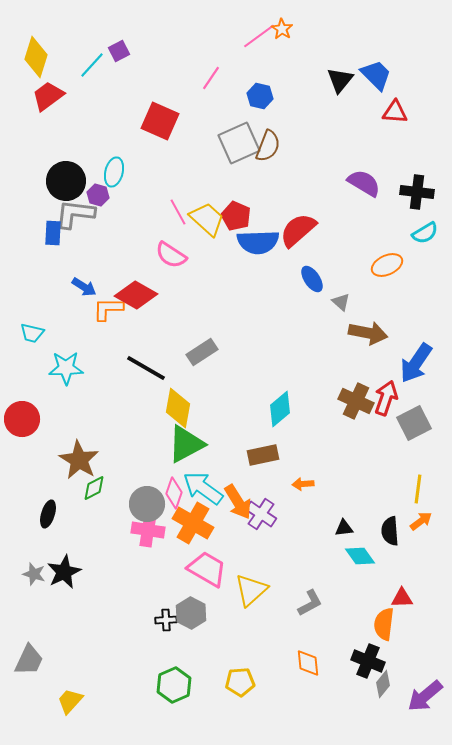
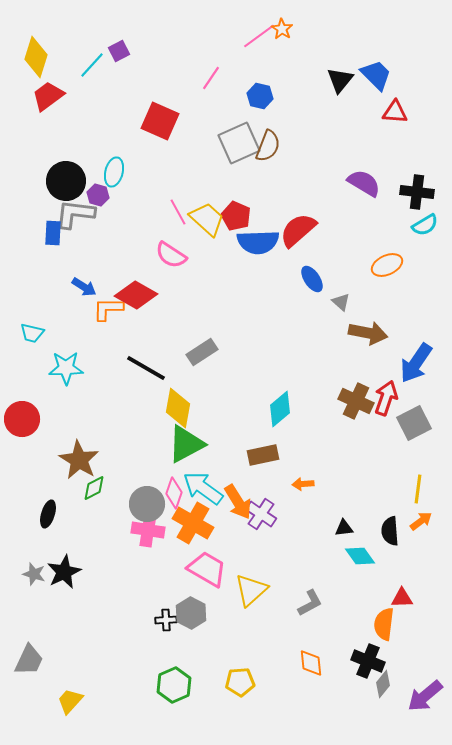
cyan semicircle at (425, 233): moved 8 px up
orange diamond at (308, 663): moved 3 px right
